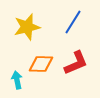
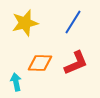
yellow star: moved 2 px left, 4 px up
orange diamond: moved 1 px left, 1 px up
cyan arrow: moved 1 px left, 2 px down
